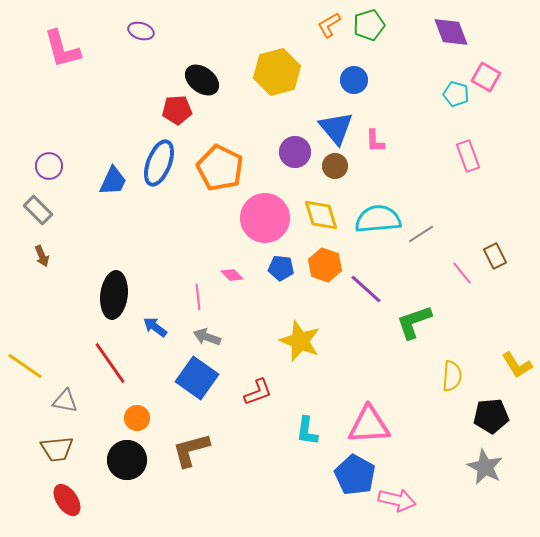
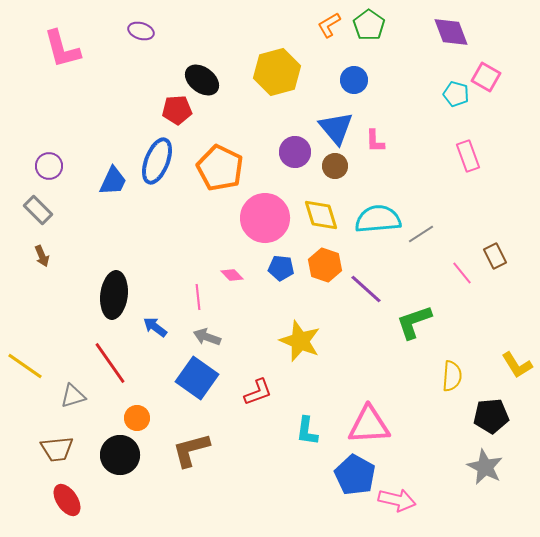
green pentagon at (369, 25): rotated 20 degrees counterclockwise
blue ellipse at (159, 163): moved 2 px left, 2 px up
gray triangle at (65, 401): moved 8 px right, 5 px up; rotated 28 degrees counterclockwise
black circle at (127, 460): moved 7 px left, 5 px up
